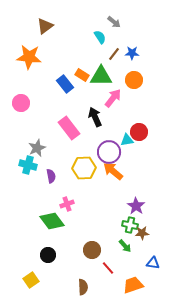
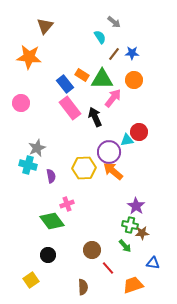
brown triangle: rotated 12 degrees counterclockwise
green triangle: moved 1 px right, 3 px down
pink rectangle: moved 1 px right, 20 px up
